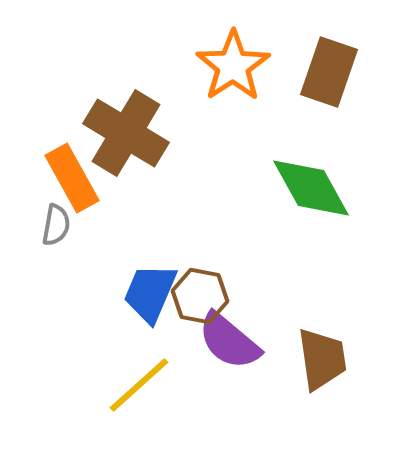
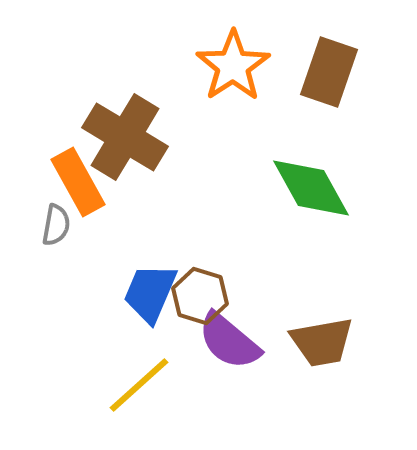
brown cross: moved 1 px left, 4 px down
orange rectangle: moved 6 px right, 4 px down
brown hexagon: rotated 6 degrees clockwise
brown trapezoid: moved 17 px up; rotated 88 degrees clockwise
